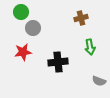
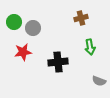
green circle: moved 7 px left, 10 px down
